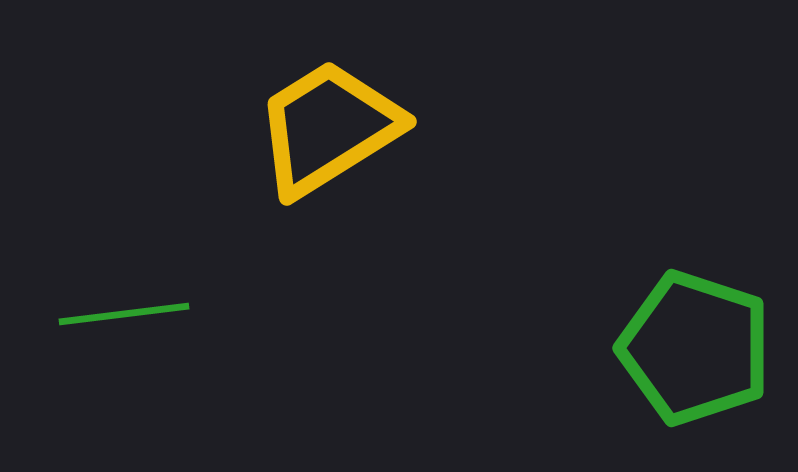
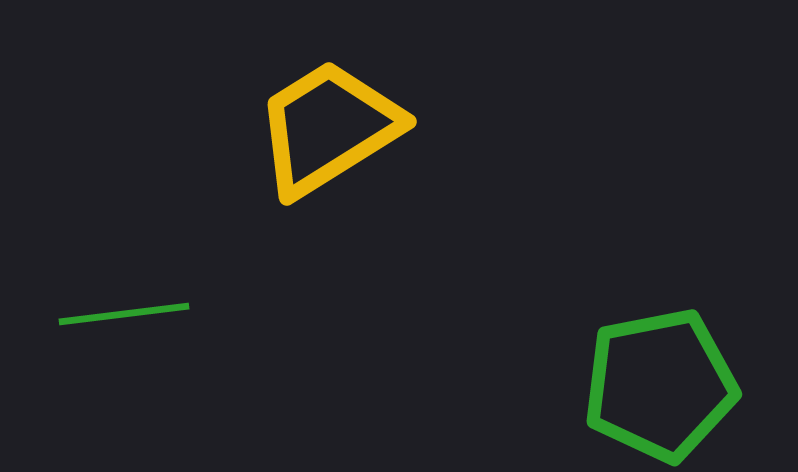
green pentagon: moved 35 px left, 37 px down; rotated 29 degrees counterclockwise
